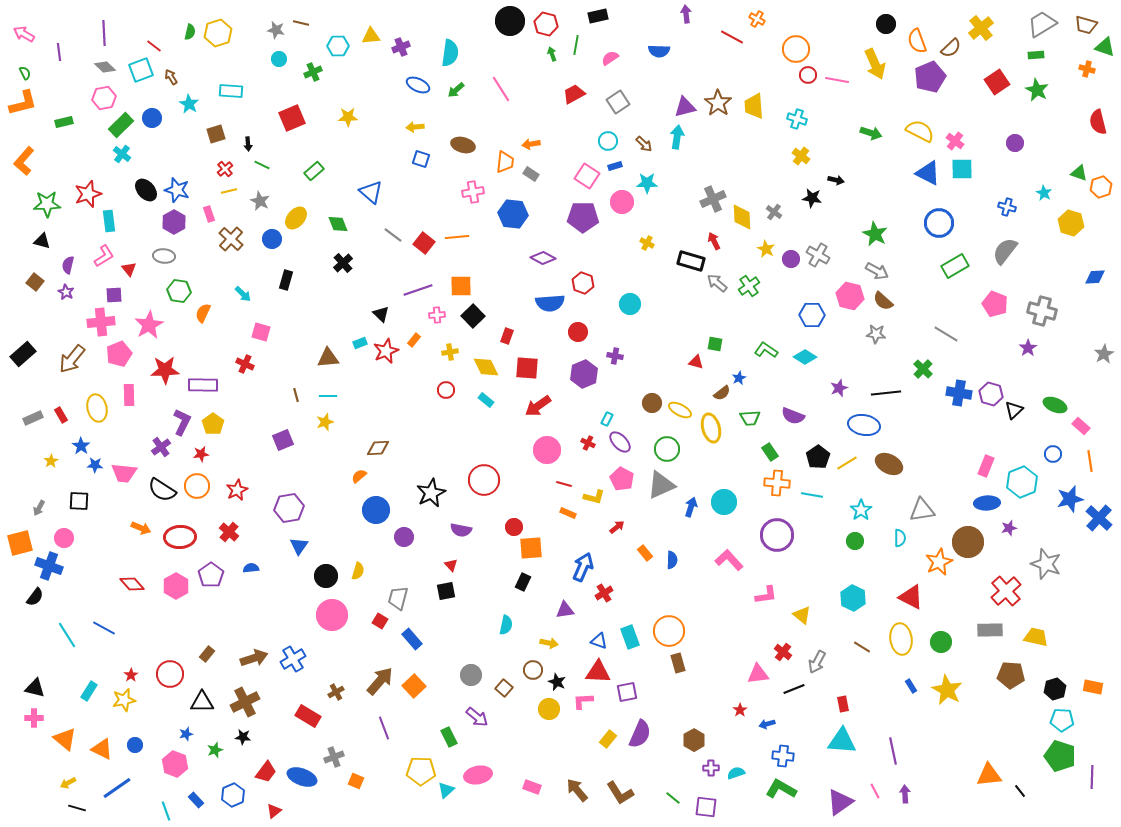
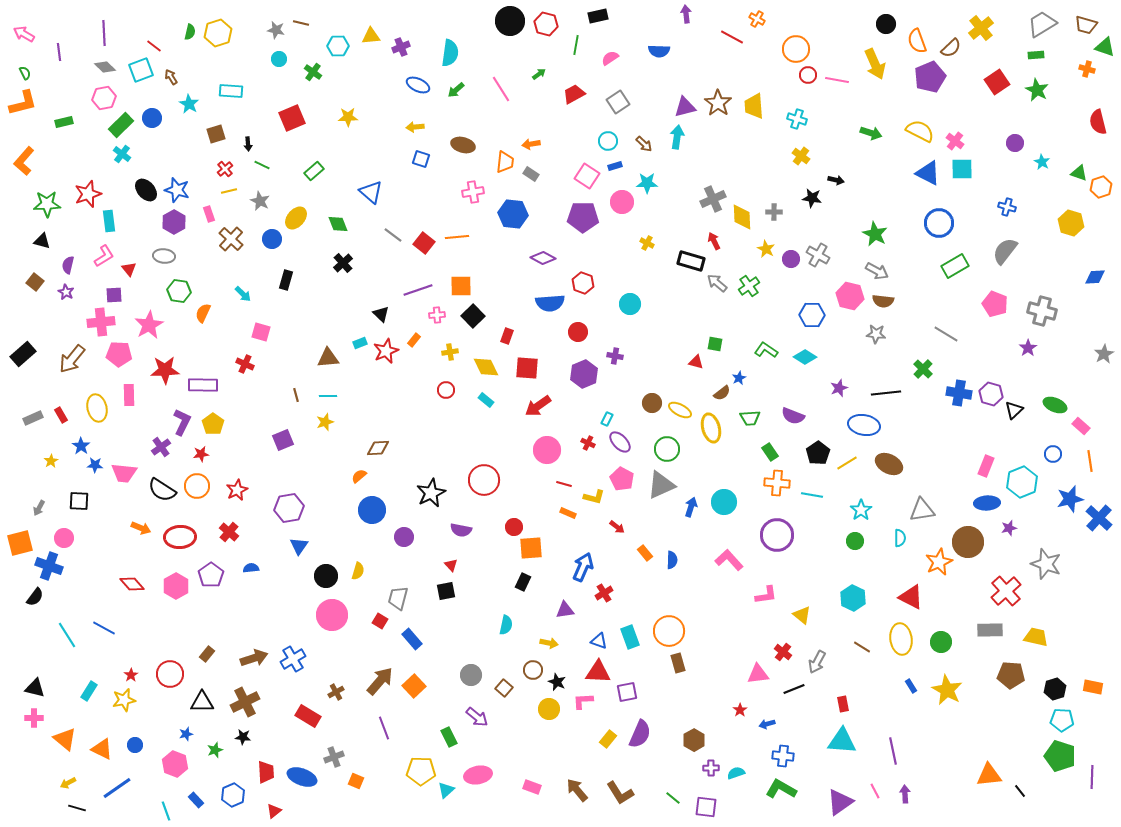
green arrow at (552, 54): moved 13 px left, 20 px down; rotated 72 degrees clockwise
green cross at (313, 72): rotated 30 degrees counterclockwise
cyan star at (1044, 193): moved 2 px left, 31 px up
gray cross at (774, 212): rotated 35 degrees counterclockwise
brown semicircle at (883, 301): rotated 35 degrees counterclockwise
pink pentagon at (119, 354): rotated 25 degrees clockwise
black pentagon at (818, 457): moved 4 px up
blue circle at (376, 510): moved 4 px left
red arrow at (617, 527): rotated 77 degrees clockwise
red trapezoid at (266, 772): rotated 40 degrees counterclockwise
